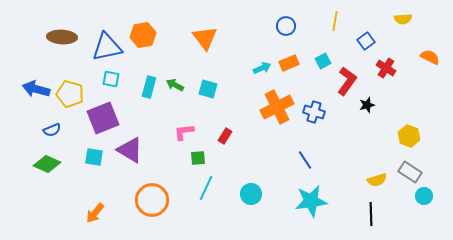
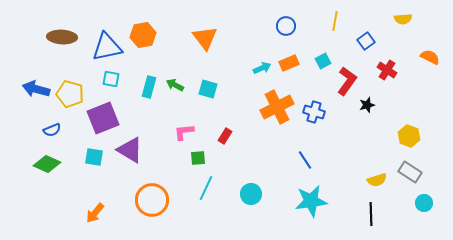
red cross at (386, 68): moved 1 px right, 2 px down
cyan circle at (424, 196): moved 7 px down
